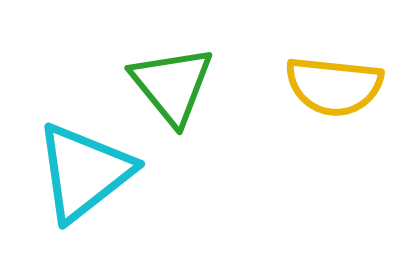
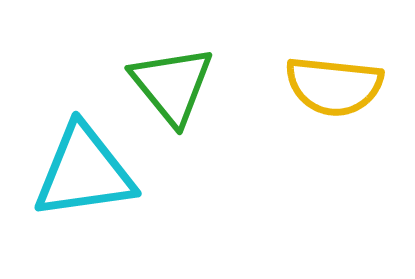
cyan triangle: rotated 30 degrees clockwise
